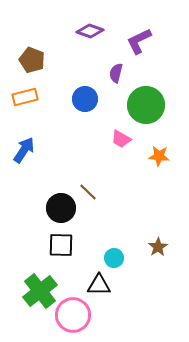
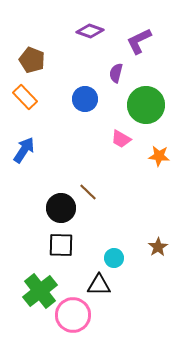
orange rectangle: rotated 60 degrees clockwise
